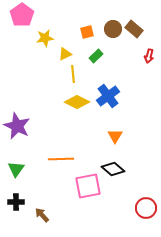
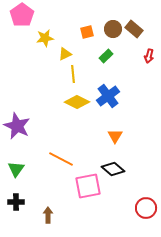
green rectangle: moved 10 px right
orange line: rotated 30 degrees clockwise
brown arrow: moved 6 px right; rotated 42 degrees clockwise
